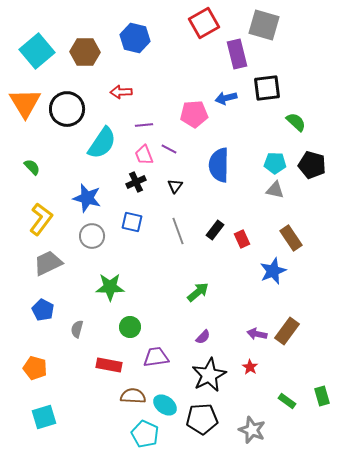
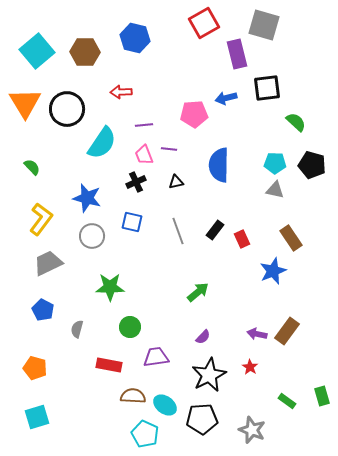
purple line at (169, 149): rotated 21 degrees counterclockwise
black triangle at (175, 186): moved 1 px right, 4 px up; rotated 42 degrees clockwise
cyan square at (44, 417): moved 7 px left
